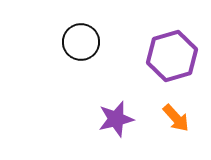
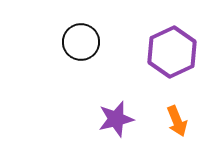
purple hexagon: moved 4 px up; rotated 9 degrees counterclockwise
orange arrow: moved 1 px right, 3 px down; rotated 20 degrees clockwise
